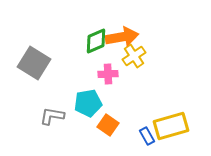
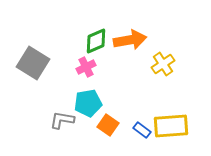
orange arrow: moved 8 px right, 3 px down
yellow cross: moved 29 px right, 8 px down
gray square: moved 1 px left
pink cross: moved 22 px left, 7 px up; rotated 24 degrees counterclockwise
gray L-shape: moved 10 px right, 4 px down
yellow rectangle: rotated 12 degrees clockwise
blue rectangle: moved 5 px left, 6 px up; rotated 24 degrees counterclockwise
